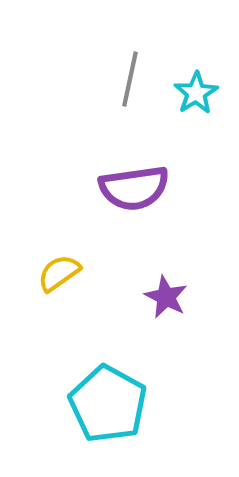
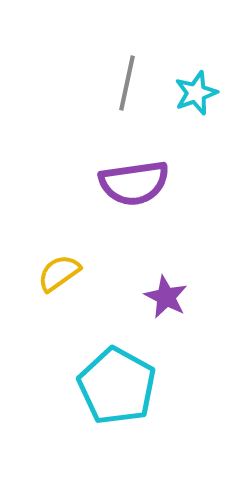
gray line: moved 3 px left, 4 px down
cyan star: rotated 12 degrees clockwise
purple semicircle: moved 5 px up
cyan pentagon: moved 9 px right, 18 px up
